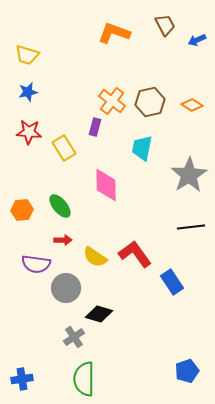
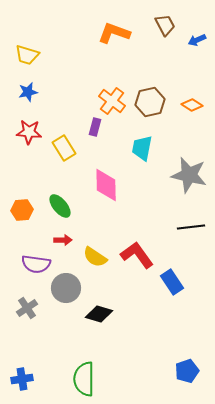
gray star: rotated 27 degrees counterclockwise
red L-shape: moved 2 px right, 1 px down
gray cross: moved 47 px left, 29 px up
